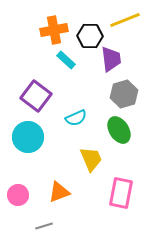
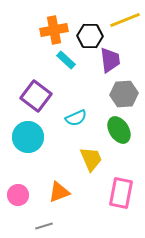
purple trapezoid: moved 1 px left, 1 px down
gray hexagon: rotated 12 degrees clockwise
